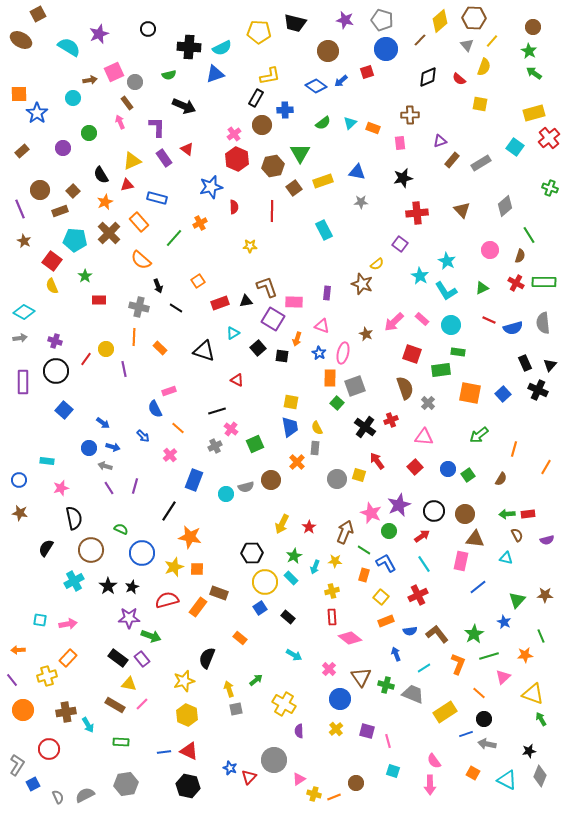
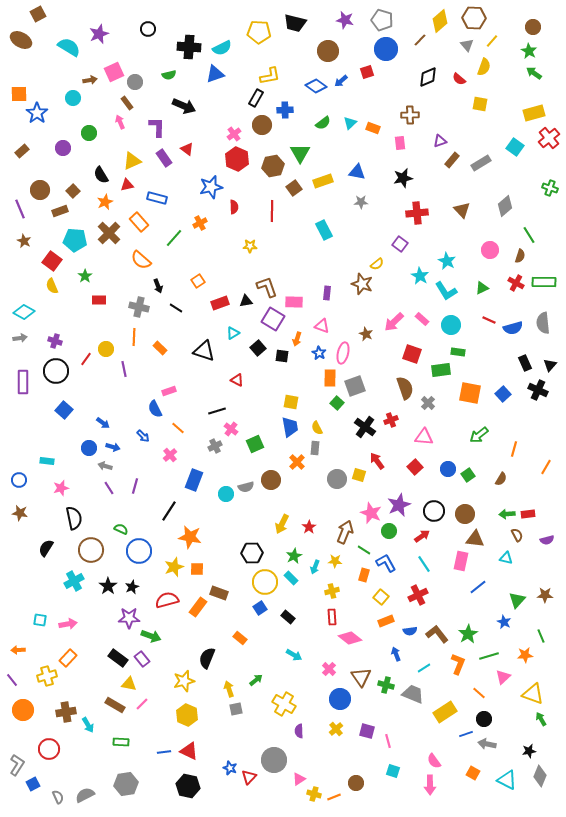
blue circle at (142, 553): moved 3 px left, 2 px up
green star at (474, 634): moved 6 px left
